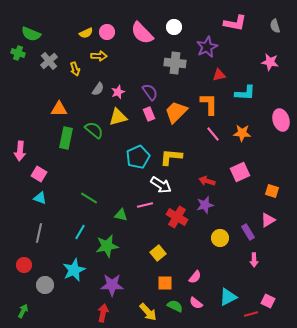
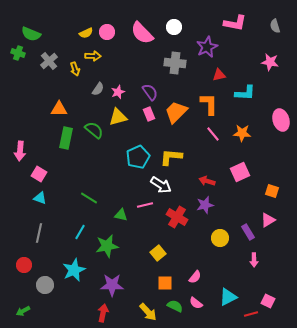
yellow arrow at (99, 56): moved 6 px left
green arrow at (23, 311): rotated 144 degrees counterclockwise
